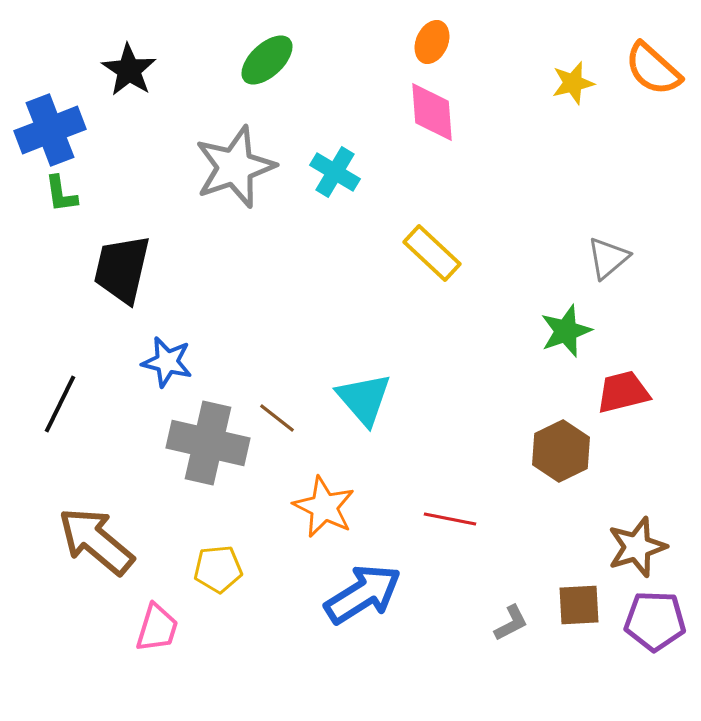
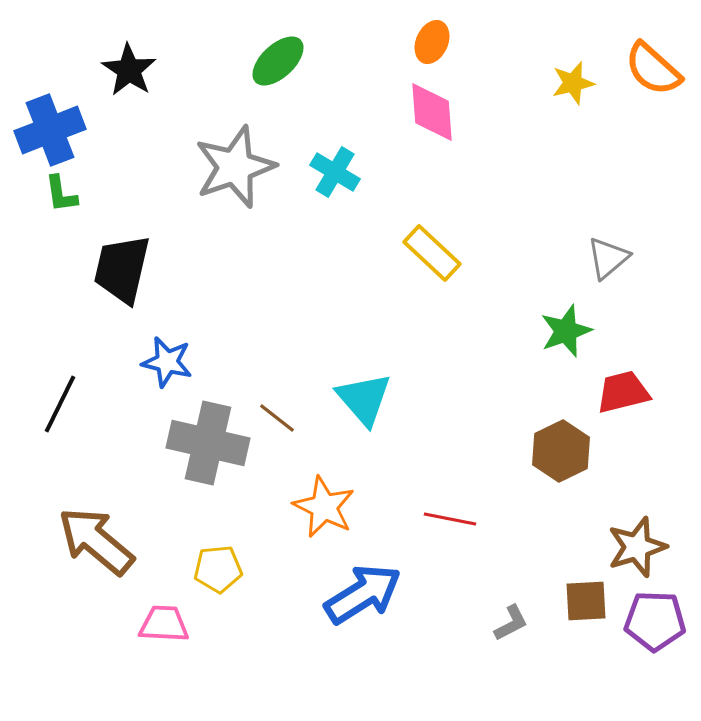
green ellipse: moved 11 px right, 1 px down
brown square: moved 7 px right, 4 px up
pink trapezoid: moved 7 px right, 4 px up; rotated 104 degrees counterclockwise
